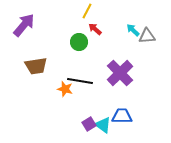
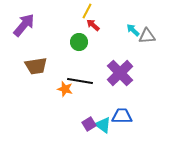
red arrow: moved 2 px left, 4 px up
